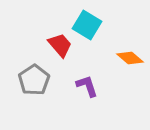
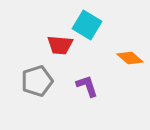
red trapezoid: rotated 136 degrees clockwise
gray pentagon: moved 3 px right, 1 px down; rotated 16 degrees clockwise
